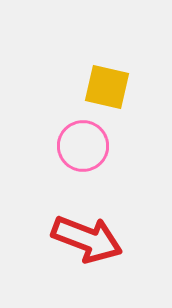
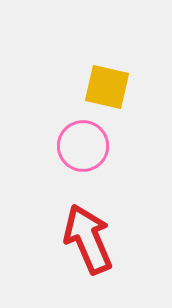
red arrow: moved 1 px right; rotated 134 degrees counterclockwise
